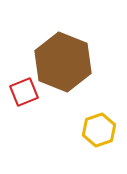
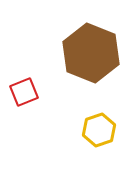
brown hexagon: moved 28 px right, 9 px up
